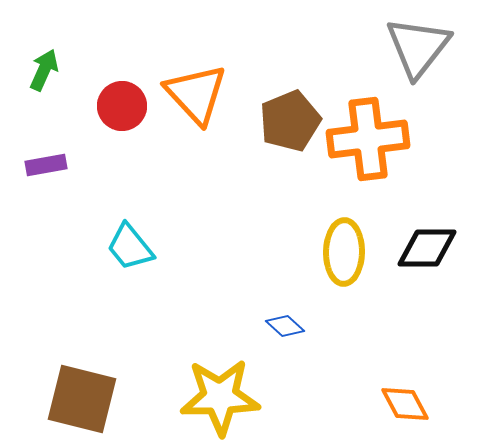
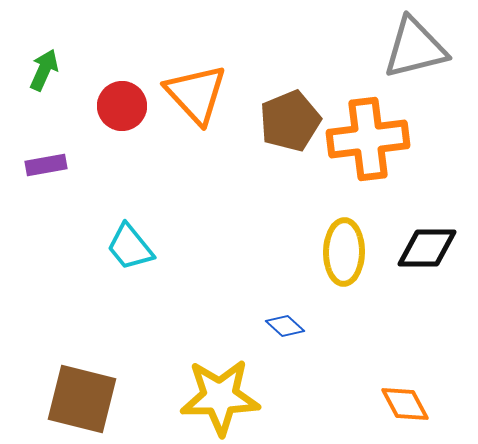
gray triangle: moved 3 px left, 1 px down; rotated 38 degrees clockwise
